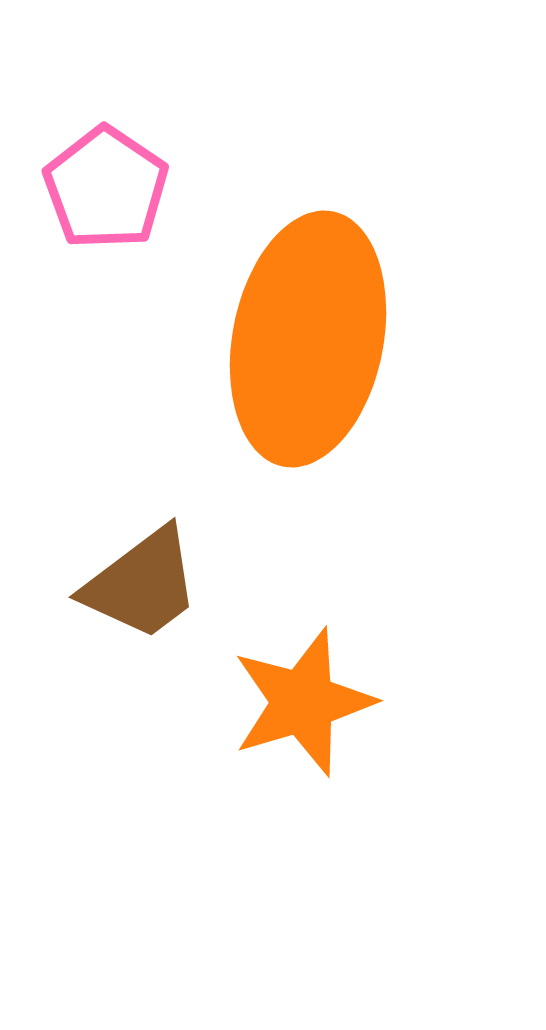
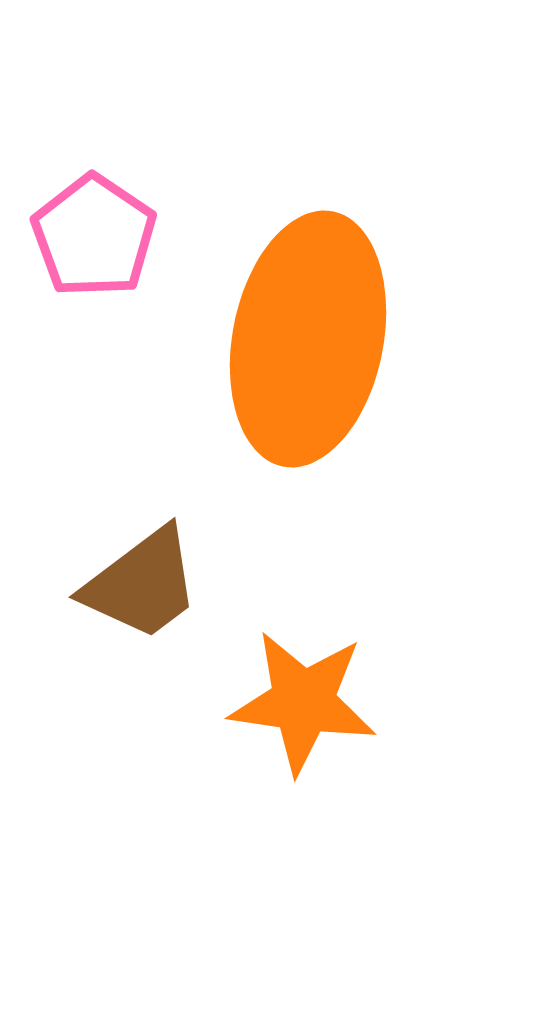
pink pentagon: moved 12 px left, 48 px down
orange star: rotated 25 degrees clockwise
